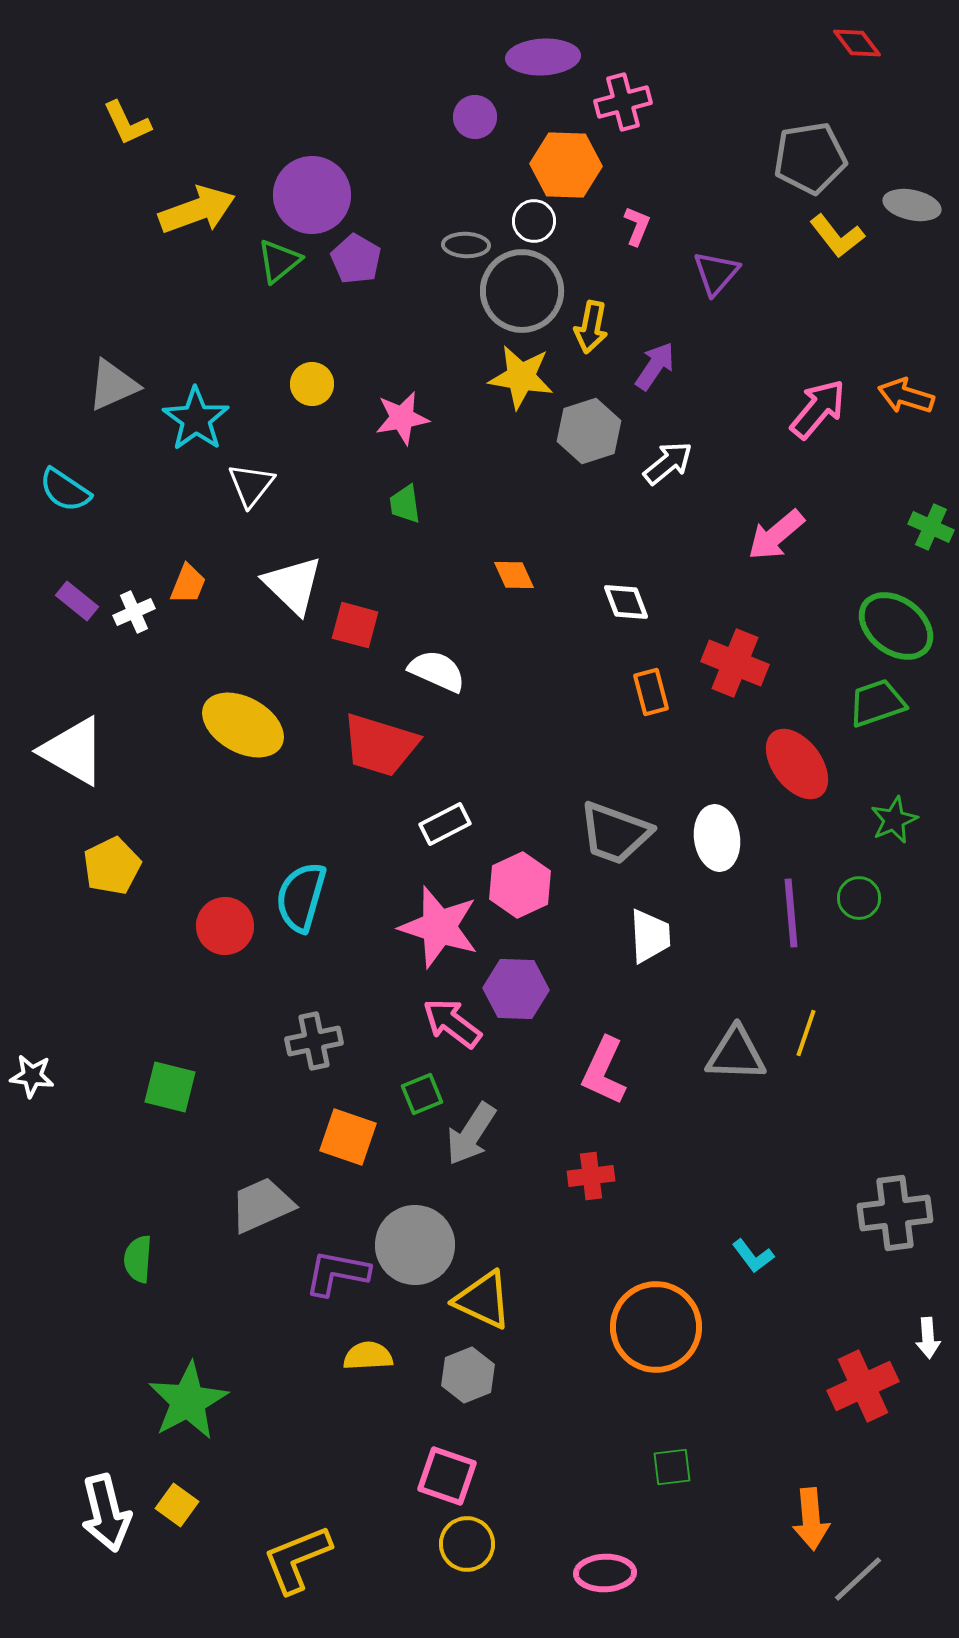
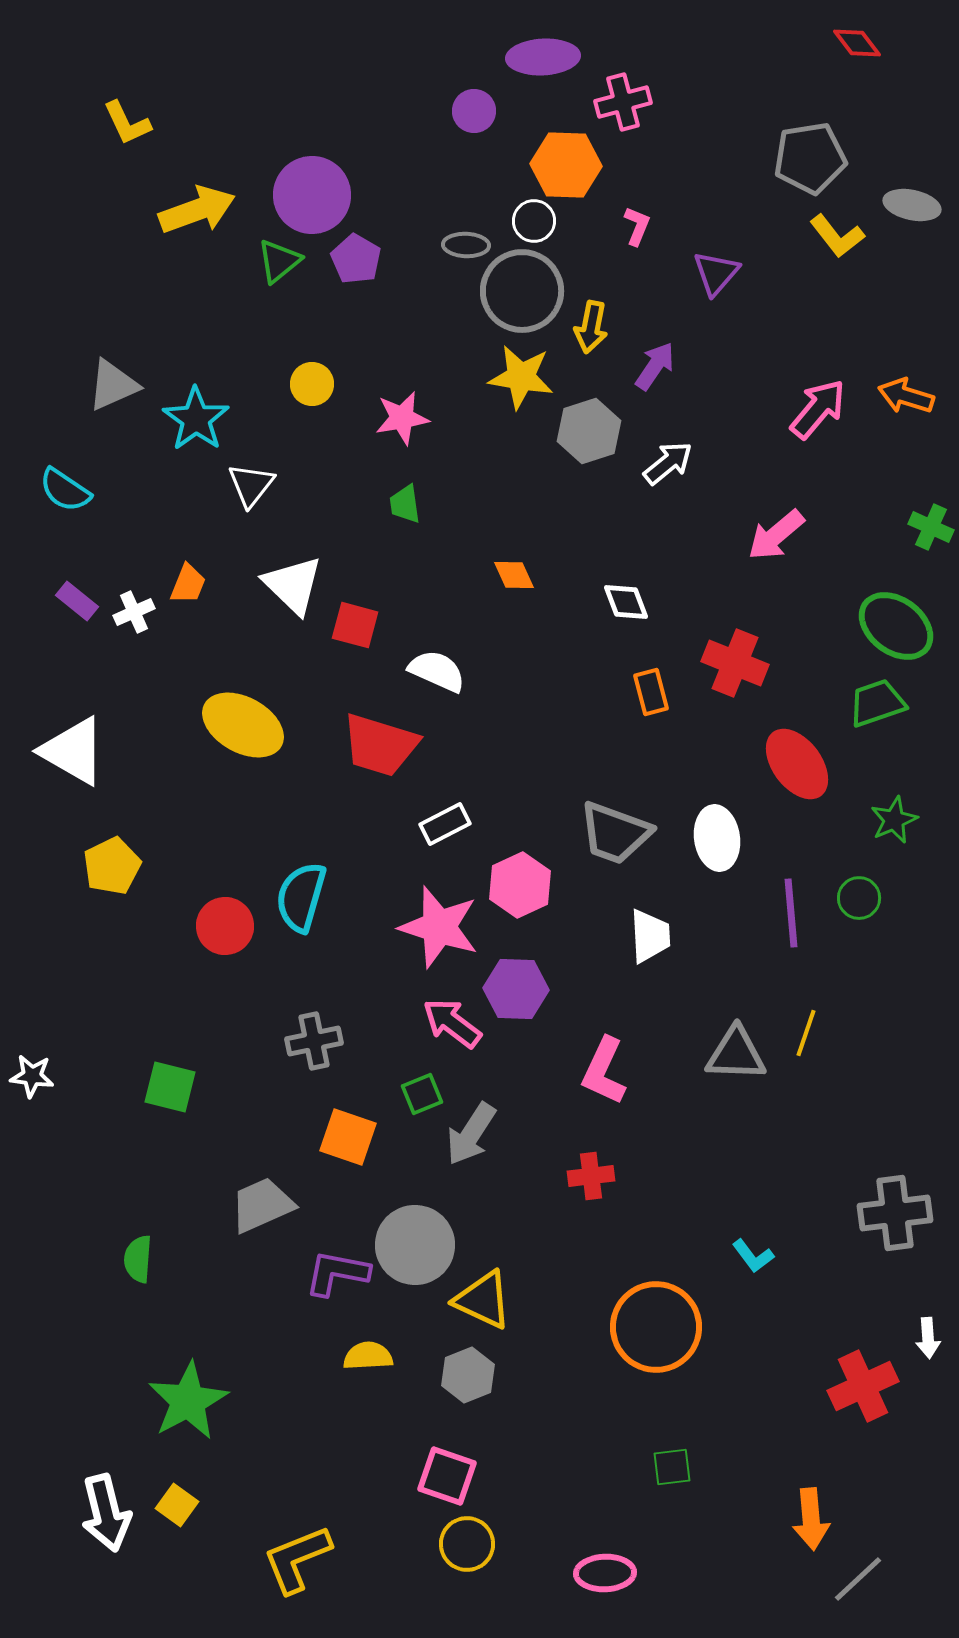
purple circle at (475, 117): moved 1 px left, 6 px up
